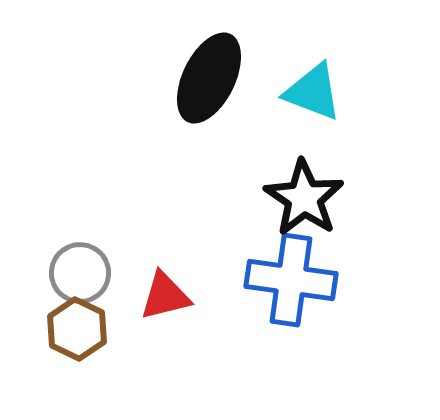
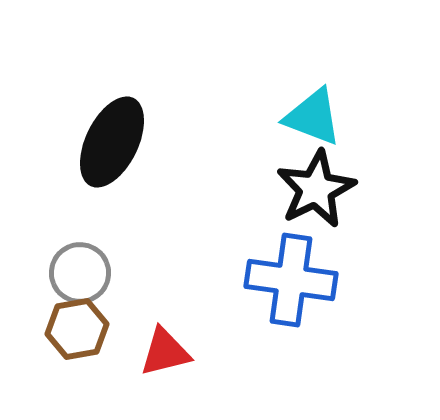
black ellipse: moved 97 px left, 64 px down
cyan triangle: moved 25 px down
black star: moved 12 px right, 9 px up; rotated 12 degrees clockwise
red triangle: moved 56 px down
brown hexagon: rotated 24 degrees clockwise
